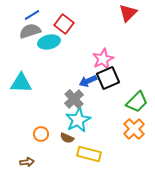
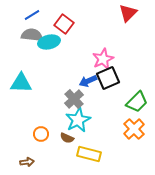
gray semicircle: moved 2 px right, 4 px down; rotated 25 degrees clockwise
